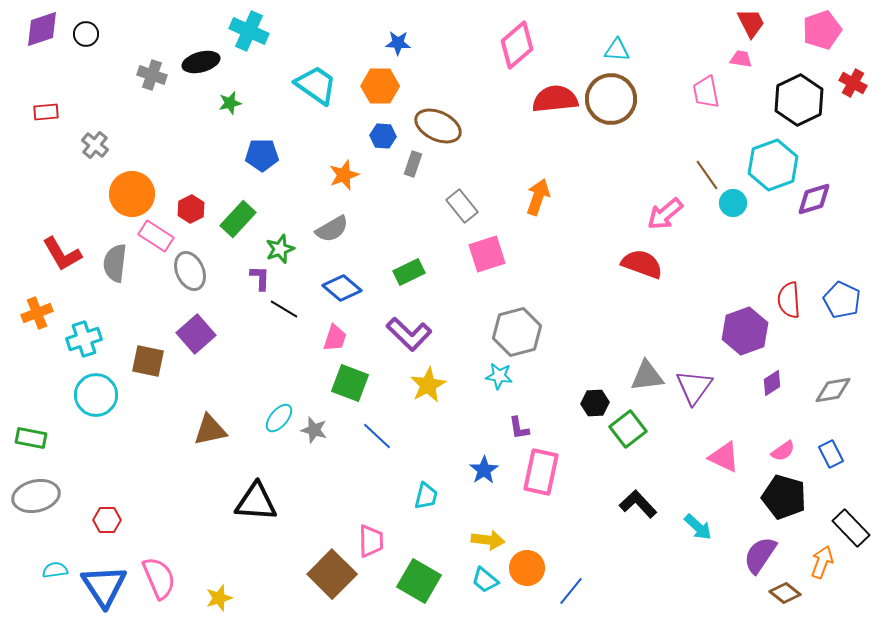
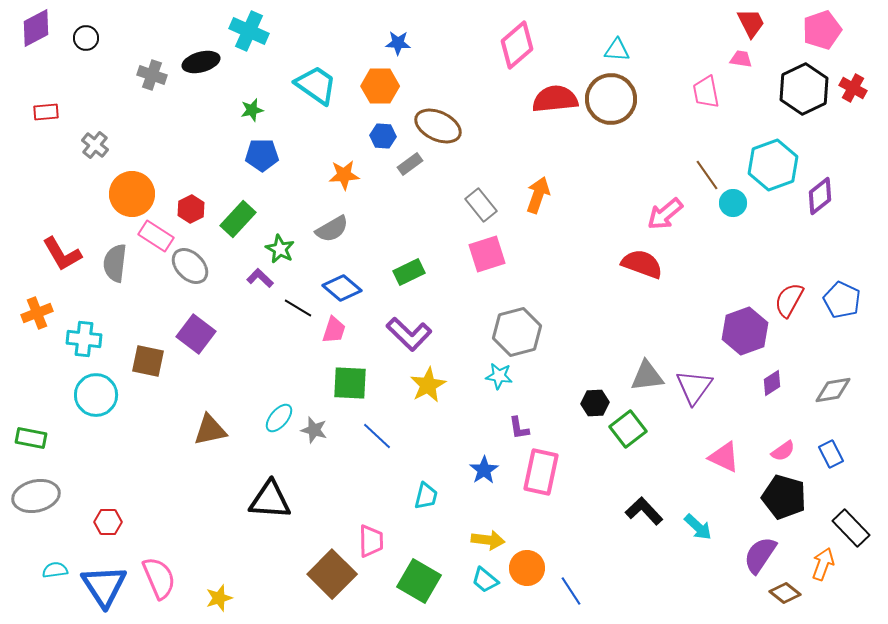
purple diamond at (42, 29): moved 6 px left, 1 px up; rotated 9 degrees counterclockwise
black circle at (86, 34): moved 4 px down
red cross at (853, 83): moved 5 px down
black hexagon at (799, 100): moved 5 px right, 11 px up
green star at (230, 103): moved 22 px right, 7 px down
gray rectangle at (413, 164): moved 3 px left; rotated 35 degrees clockwise
orange star at (344, 175): rotated 16 degrees clockwise
orange arrow at (538, 197): moved 2 px up
purple diamond at (814, 199): moved 6 px right, 3 px up; rotated 21 degrees counterclockwise
gray rectangle at (462, 206): moved 19 px right, 1 px up
green star at (280, 249): rotated 24 degrees counterclockwise
gray ellipse at (190, 271): moved 5 px up; rotated 21 degrees counterclockwise
purple L-shape at (260, 278): rotated 48 degrees counterclockwise
red semicircle at (789, 300): rotated 33 degrees clockwise
black line at (284, 309): moved 14 px right, 1 px up
purple square at (196, 334): rotated 12 degrees counterclockwise
pink trapezoid at (335, 338): moved 1 px left, 8 px up
cyan cross at (84, 339): rotated 24 degrees clockwise
green square at (350, 383): rotated 18 degrees counterclockwise
black triangle at (256, 502): moved 14 px right, 2 px up
black L-shape at (638, 504): moved 6 px right, 7 px down
red hexagon at (107, 520): moved 1 px right, 2 px down
orange arrow at (822, 562): moved 1 px right, 2 px down
blue line at (571, 591): rotated 72 degrees counterclockwise
